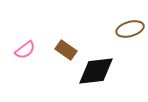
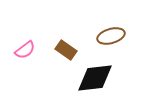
brown ellipse: moved 19 px left, 7 px down
black diamond: moved 1 px left, 7 px down
